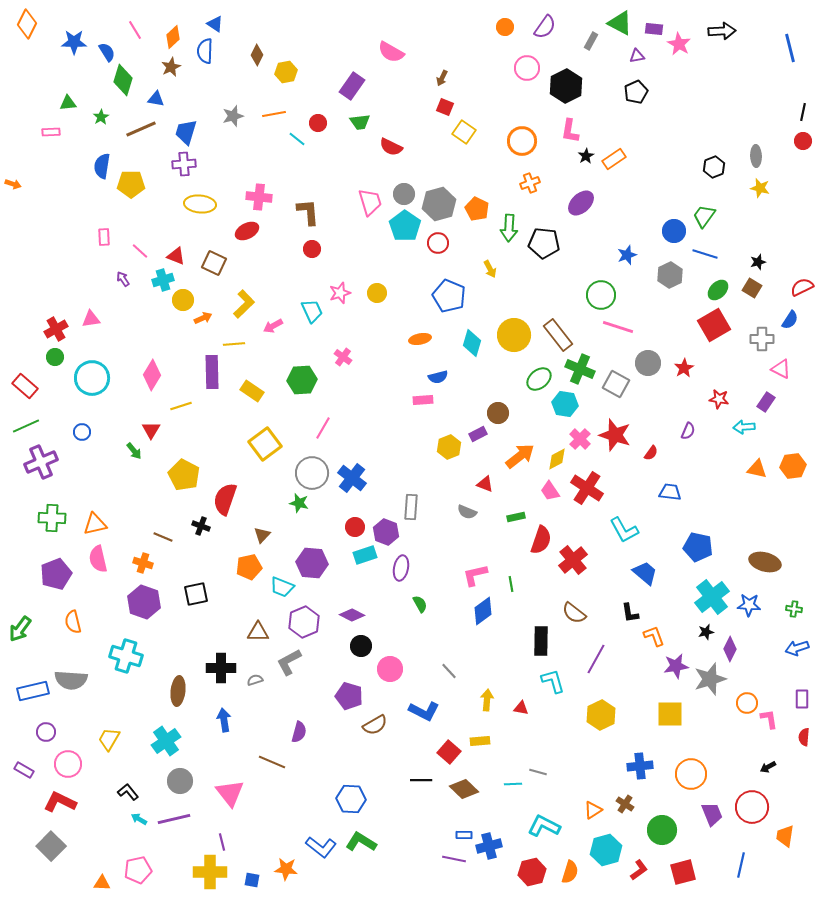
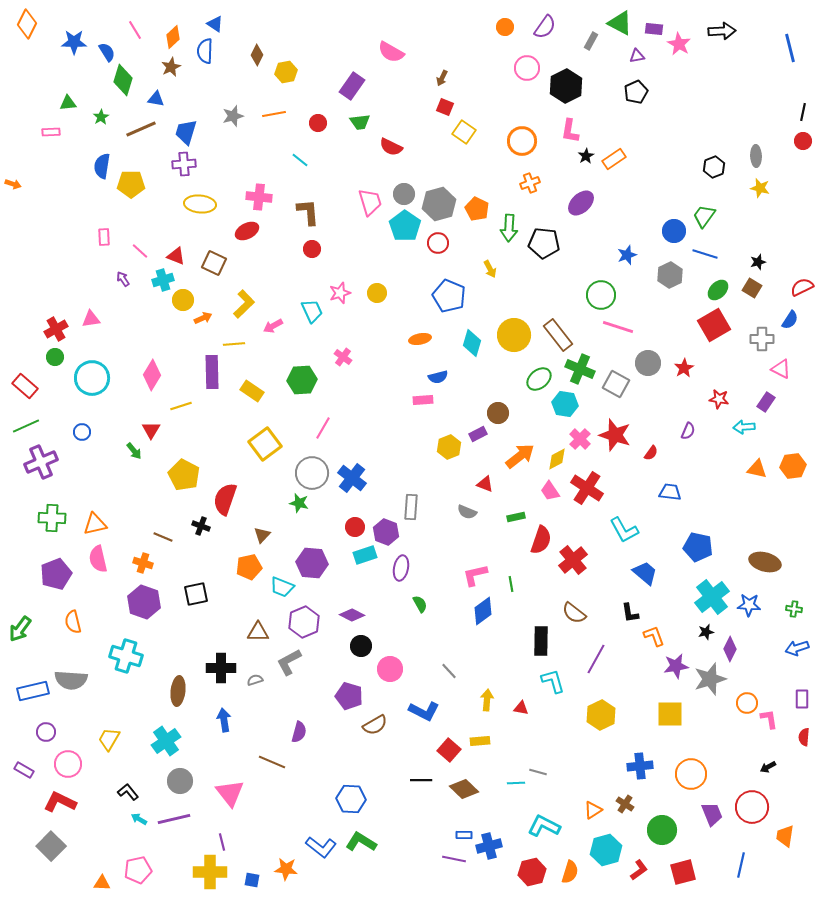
cyan line at (297, 139): moved 3 px right, 21 px down
red square at (449, 752): moved 2 px up
cyan line at (513, 784): moved 3 px right, 1 px up
